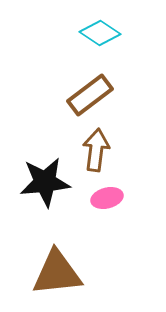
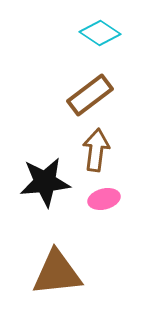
pink ellipse: moved 3 px left, 1 px down
